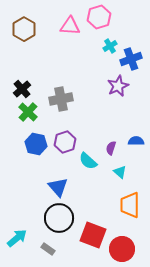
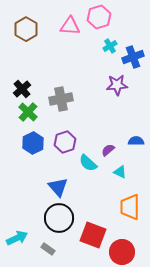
brown hexagon: moved 2 px right
blue cross: moved 2 px right, 2 px up
purple star: moved 1 px left, 1 px up; rotated 20 degrees clockwise
blue hexagon: moved 3 px left, 1 px up; rotated 20 degrees clockwise
purple semicircle: moved 3 px left, 2 px down; rotated 32 degrees clockwise
cyan semicircle: moved 2 px down
cyan triangle: rotated 16 degrees counterclockwise
orange trapezoid: moved 2 px down
cyan arrow: rotated 15 degrees clockwise
red circle: moved 3 px down
